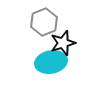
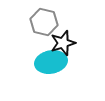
gray hexagon: rotated 24 degrees counterclockwise
